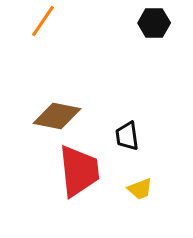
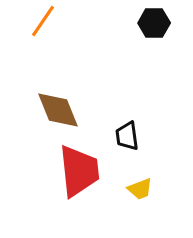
brown diamond: moved 1 px right, 6 px up; rotated 57 degrees clockwise
